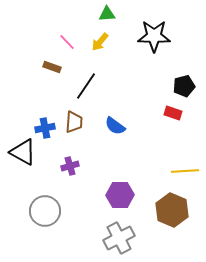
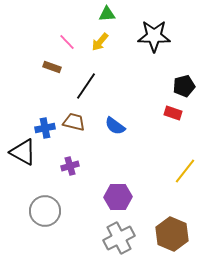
brown trapezoid: rotated 80 degrees counterclockwise
yellow line: rotated 48 degrees counterclockwise
purple hexagon: moved 2 px left, 2 px down
brown hexagon: moved 24 px down
